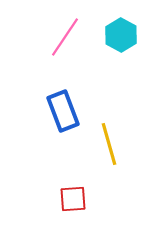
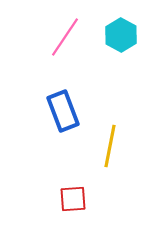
yellow line: moved 1 px right, 2 px down; rotated 27 degrees clockwise
